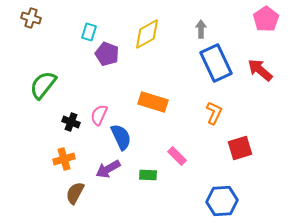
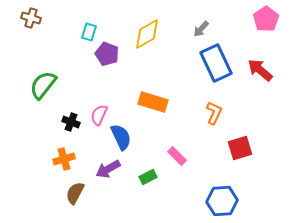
gray arrow: rotated 138 degrees counterclockwise
green rectangle: moved 2 px down; rotated 30 degrees counterclockwise
